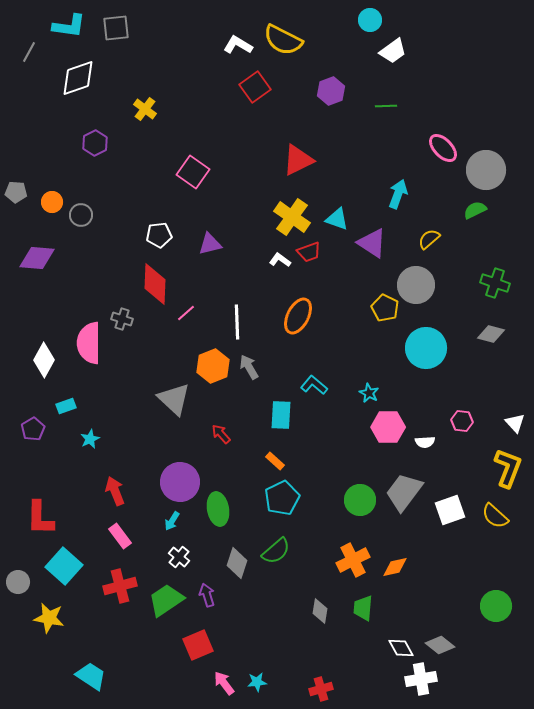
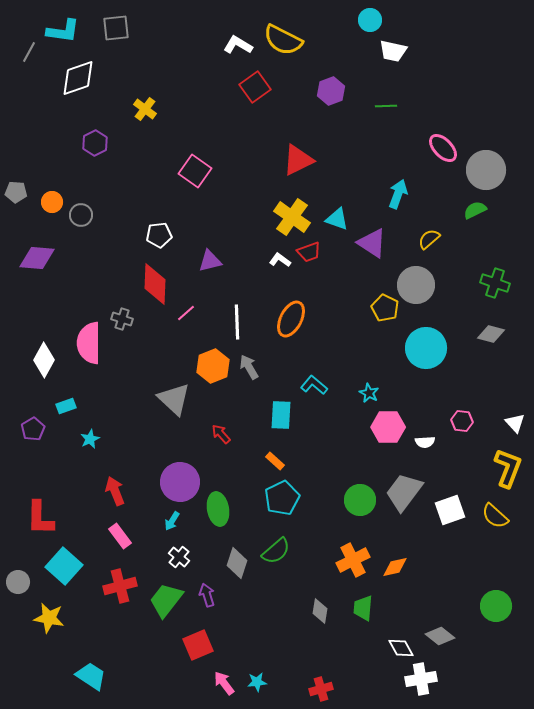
cyan L-shape at (69, 26): moved 6 px left, 5 px down
white trapezoid at (393, 51): rotated 48 degrees clockwise
pink square at (193, 172): moved 2 px right, 1 px up
purple triangle at (210, 244): moved 17 px down
orange ellipse at (298, 316): moved 7 px left, 3 px down
green trapezoid at (166, 600): rotated 18 degrees counterclockwise
gray diamond at (440, 645): moved 9 px up
